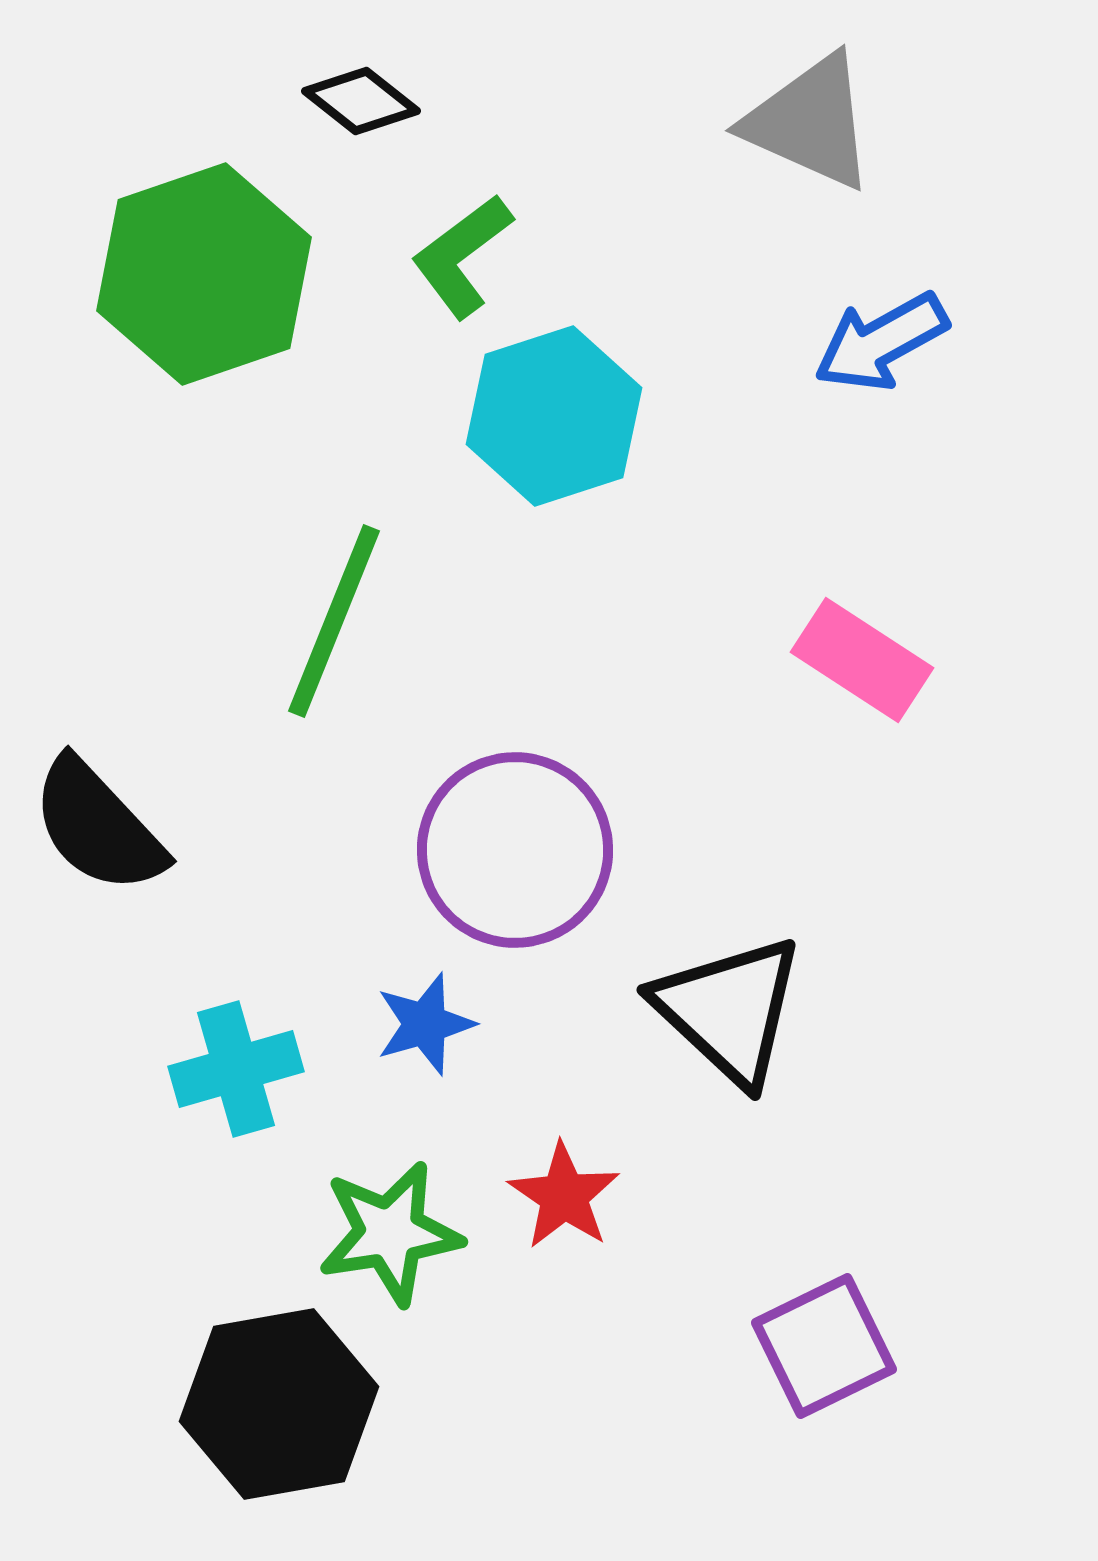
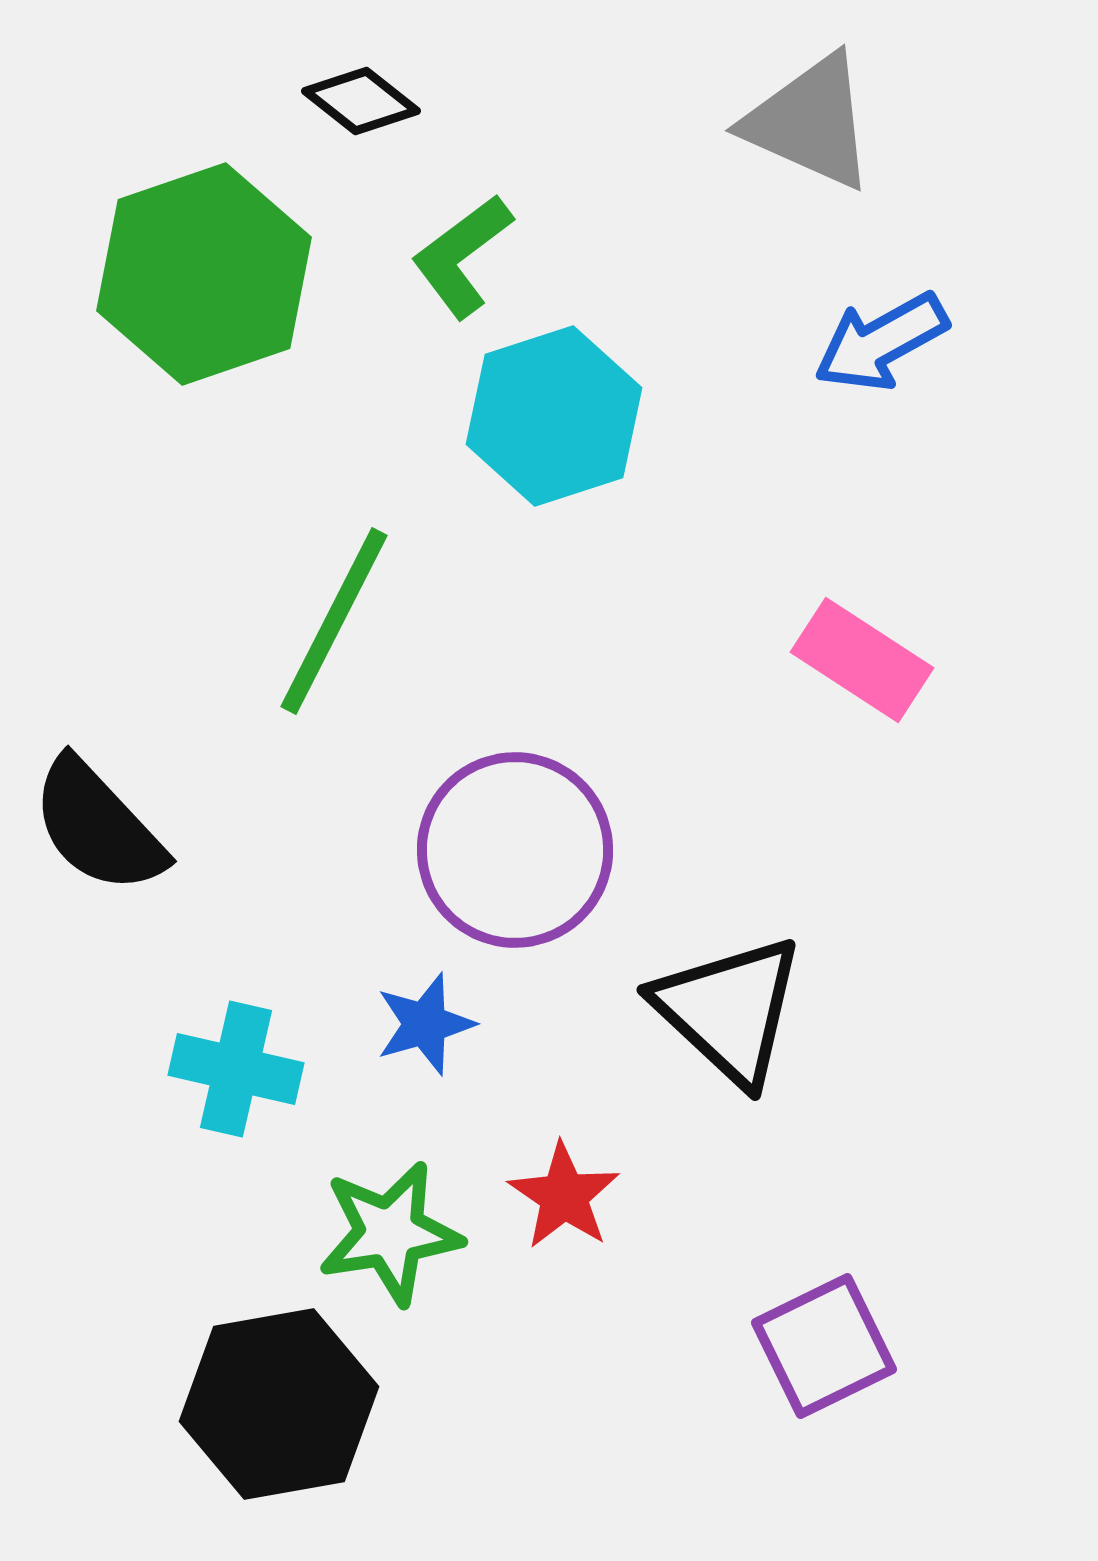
green line: rotated 5 degrees clockwise
cyan cross: rotated 29 degrees clockwise
